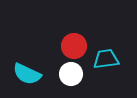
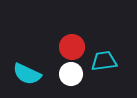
red circle: moved 2 px left, 1 px down
cyan trapezoid: moved 2 px left, 2 px down
